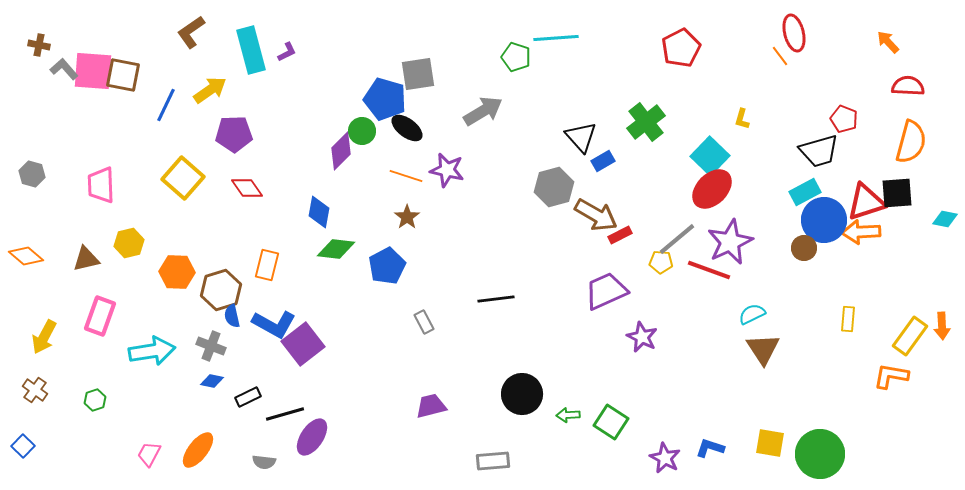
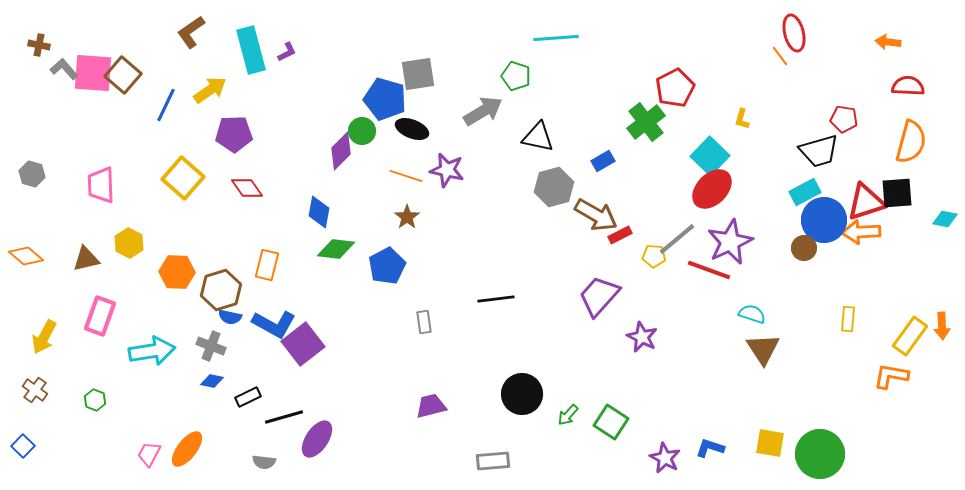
orange arrow at (888, 42): rotated 40 degrees counterclockwise
red pentagon at (681, 48): moved 6 px left, 40 px down
green pentagon at (516, 57): moved 19 px down
pink square at (93, 71): moved 2 px down
brown square at (123, 75): rotated 30 degrees clockwise
red pentagon at (844, 119): rotated 12 degrees counterclockwise
black ellipse at (407, 128): moved 5 px right, 1 px down; rotated 16 degrees counterclockwise
black triangle at (581, 137): moved 43 px left; rotated 36 degrees counterclockwise
yellow hexagon at (129, 243): rotated 20 degrees counterclockwise
yellow pentagon at (661, 262): moved 7 px left, 6 px up
purple trapezoid at (606, 291): moved 7 px left, 5 px down; rotated 24 degrees counterclockwise
cyan semicircle at (752, 314): rotated 44 degrees clockwise
blue semicircle at (232, 316): moved 2 px left, 1 px down; rotated 65 degrees counterclockwise
gray rectangle at (424, 322): rotated 20 degrees clockwise
green hexagon at (95, 400): rotated 20 degrees counterclockwise
black line at (285, 414): moved 1 px left, 3 px down
green arrow at (568, 415): rotated 45 degrees counterclockwise
purple ellipse at (312, 437): moved 5 px right, 2 px down
orange ellipse at (198, 450): moved 11 px left, 1 px up
